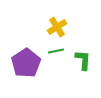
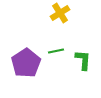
yellow cross: moved 3 px right, 14 px up
